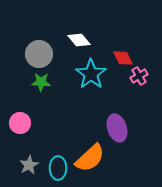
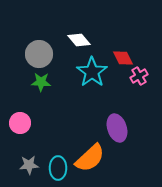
cyan star: moved 1 px right, 2 px up
gray star: rotated 24 degrees clockwise
